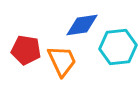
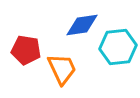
orange trapezoid: moved 8 px down
